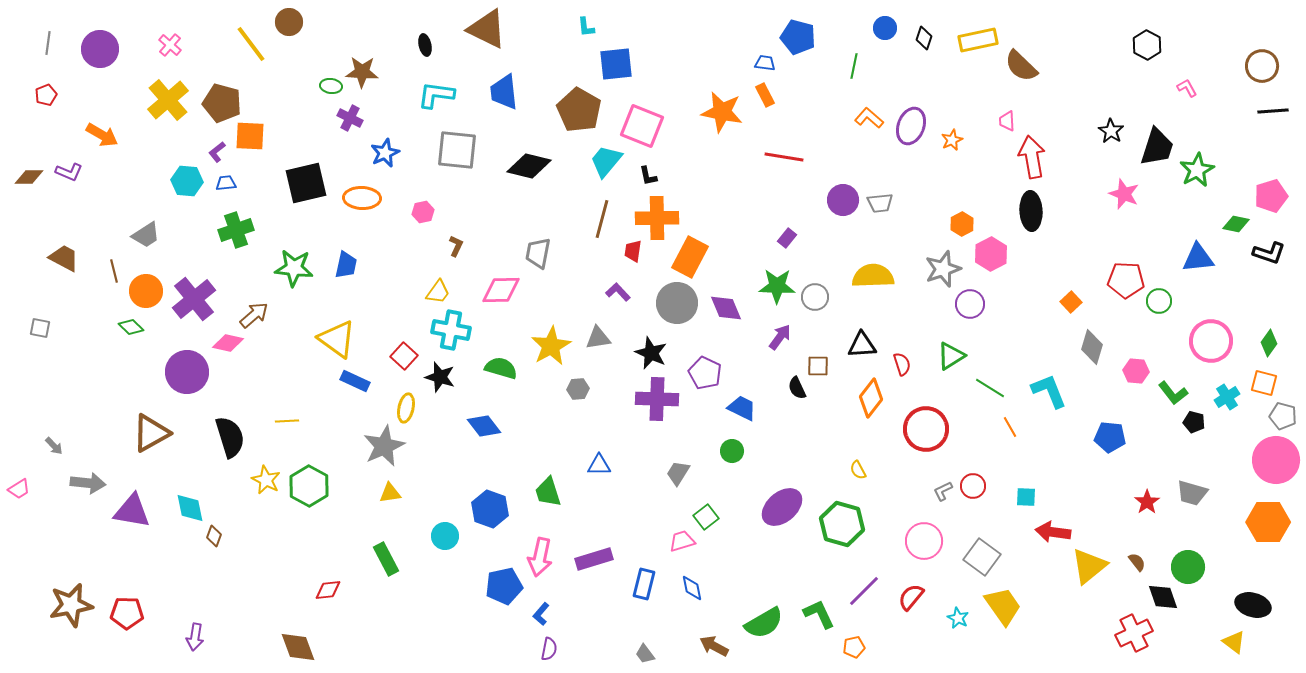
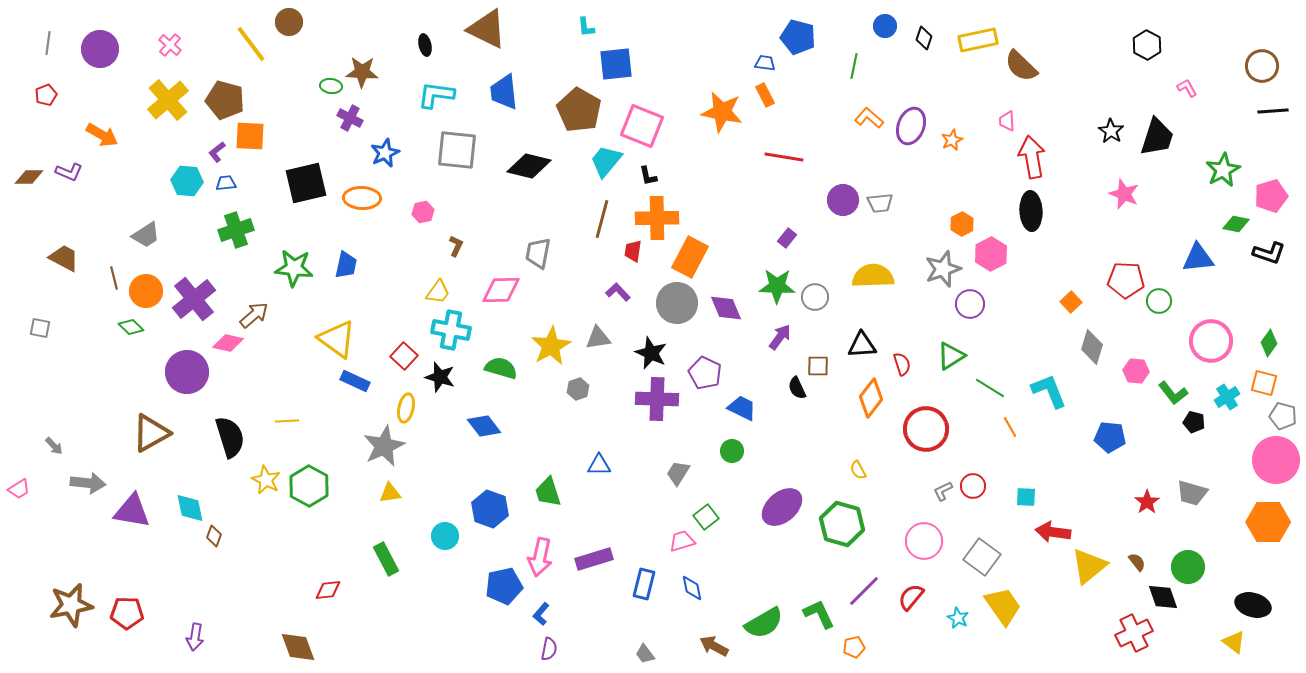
blue circle at (885, 28): moved 2 px up
brown pentagon at (222, 103): moved 3 px right, 3 px up
black trapezoid at (1157, 147): moved 10 px up
green star at (1197, 170): moved 26 px right
brown line at (114, 271): moved 7 px down
gray hexagon at (578, 389): rotated 15 degrees counterclockwise
